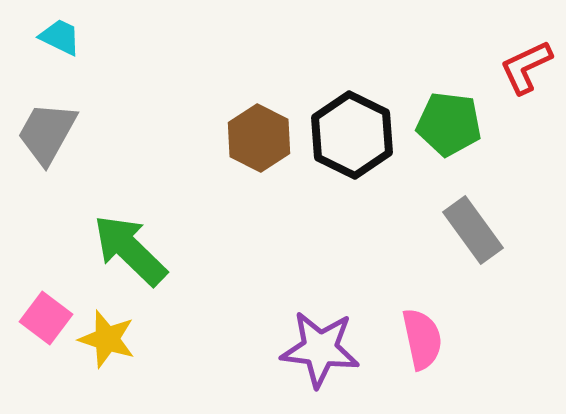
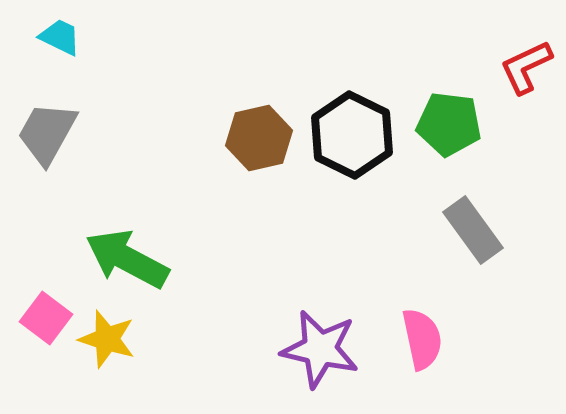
brown hexagon: rotated 20 degrees clockwise
green arrow: moved 3 px left, 9 px down; rotated 16 degrees counterclockwise
purple star: rotated 6 degrees clockwise
